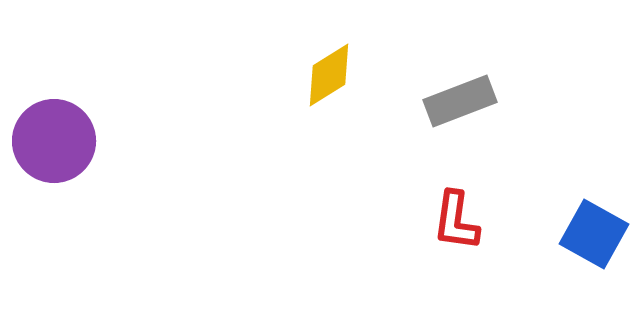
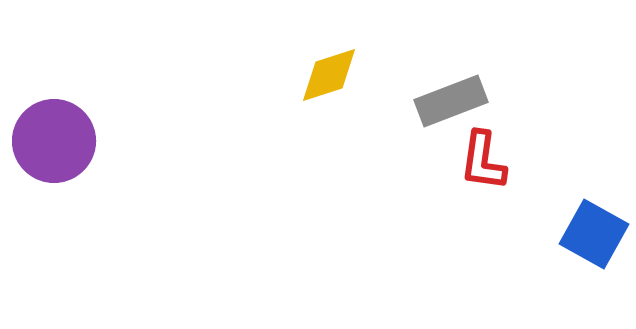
yellow diamond: rotated 14 degrees clockwise
gray rectangle: moved 9 px left
red L-shape: moved 27 px right, 60 px up
